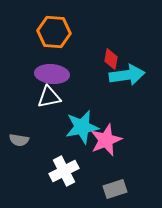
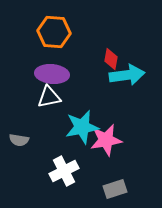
pink star: rotated 12 degrees clockwise
